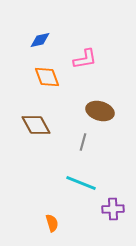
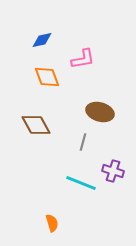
blue diamond: moved 2 px right
pink L-shape: moved 2 px left
brown ellipse: moved 1 px down
purple cross: moved 38 px up; rotated 20 degrees clockwise
